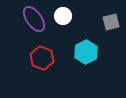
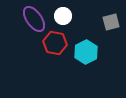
red hexagon: moved 13 px right, 15 px up; rotated 10 degrees counterclockwise
